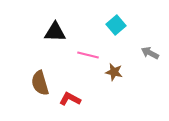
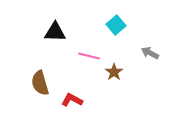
pink line: moved 1 px right, 1 px down
brown star: rotated 24 degrees clockwise
red L-shape: moved 2 px right, 1 px down
